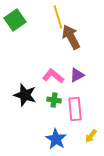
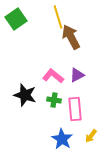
green square: moved 1 px right, 1 px up
blue star: moved 6 px right
